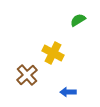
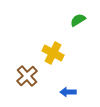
brown cross: moved 1 px down
